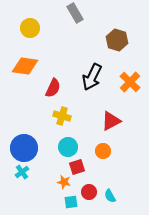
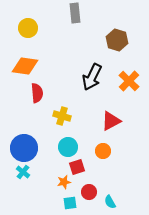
gray rectangle: rotated 24 degrees clockwise
yellow circle: moved 2 px left
orange cross: moved 1 px left, 1 px up
red semicircle: moved 16 px left, 5 px down; rotated 30 degrees counterclockwise
cyan cross: moved 1 px right; rotated 16 degrees counterclockwise
orange star: rotated 24 degrees counterclockwise
cyan semicircle: moved 6 px down
cyan square: moved 1 px left, 1 px down
